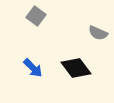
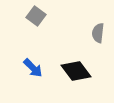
gray semicircle: rotated 72 degrees clockwise
black diamond: moved 3 px down
